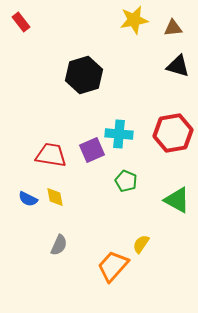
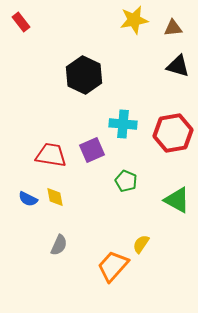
black hexagon: rotated 18 degrees counterclockwise
cyan cross: moved 4 px right, 10 px up
